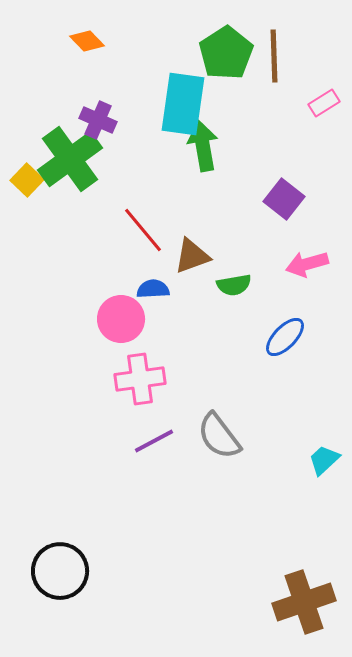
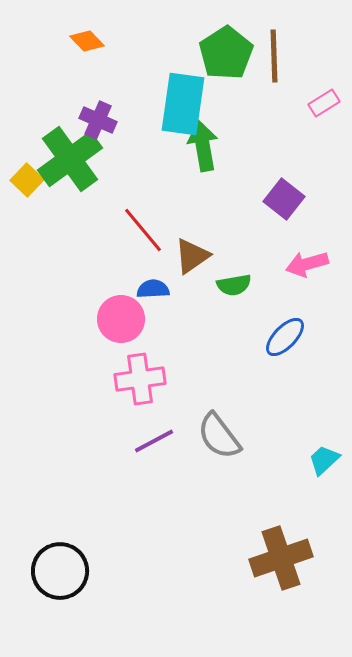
brown triangle: rotated 15 degrees counterclockwise
brown cross: moved 23 px left, 44 px up
